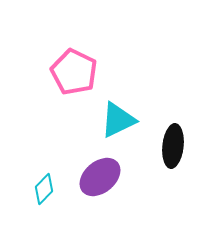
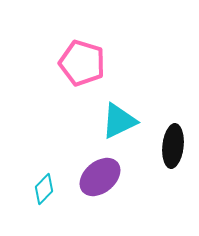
pink pentagon: moved 8 px right, 9 px up; rotated 9 degrees counterclockwise
cyan triangle: moved 1 px right, 1 px down
